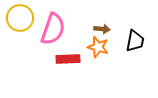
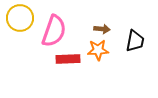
pink semicircle: moved 1 px right, 2 px down
orange star: moved 3 px down; rotated 20 degrees counterclockwise
